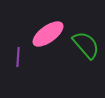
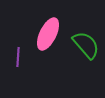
pink ellipse: rotated 28 degrees counterclockwise
